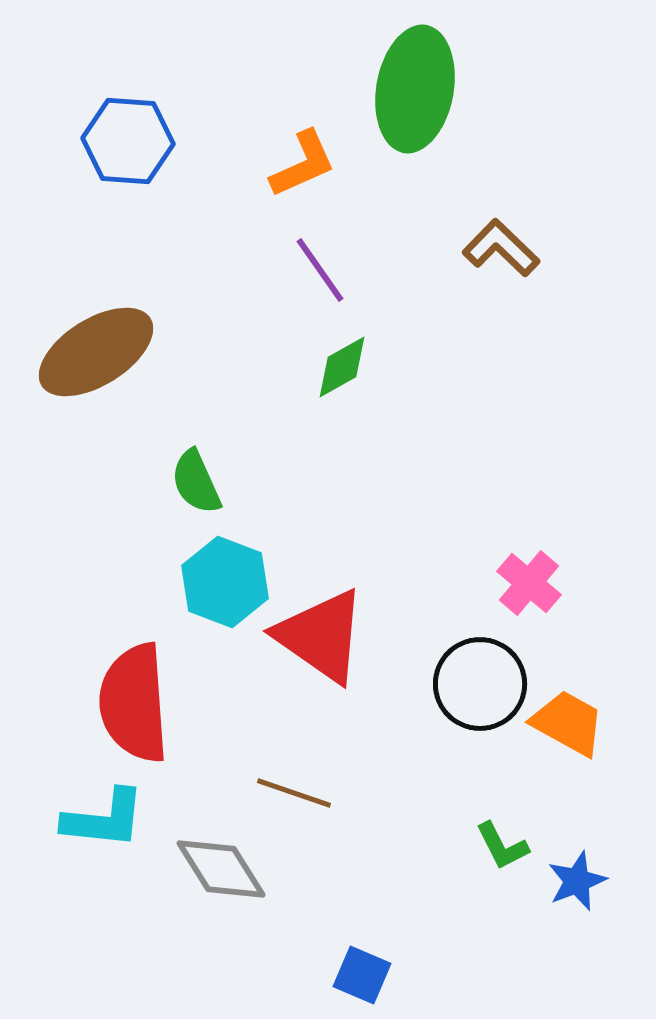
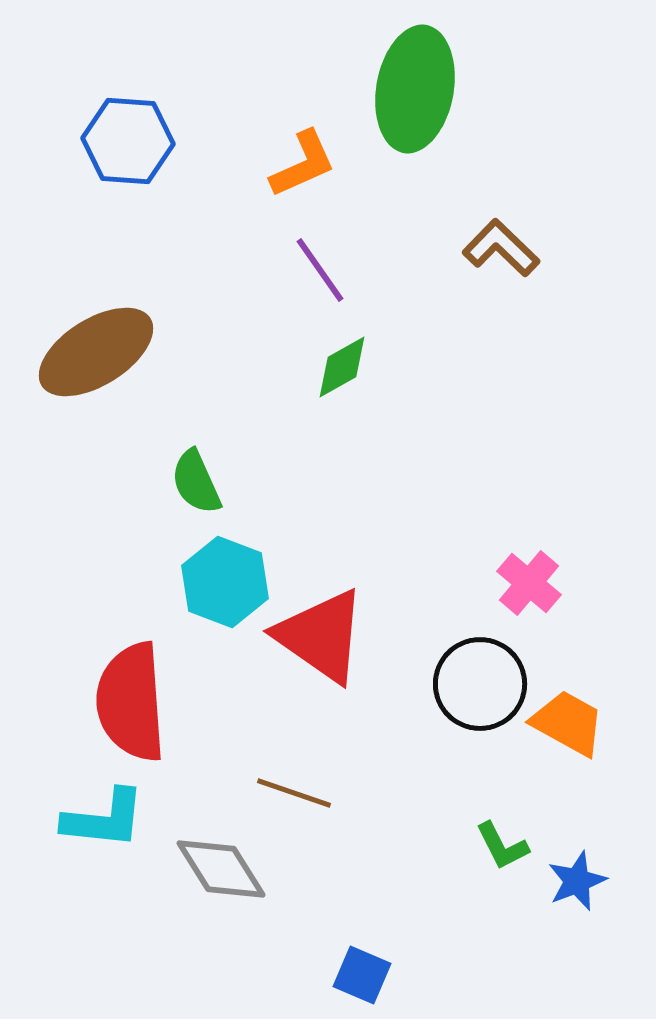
red semicircle: moved 3 px left, 1 px up
